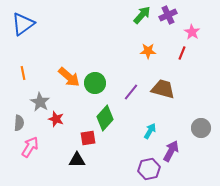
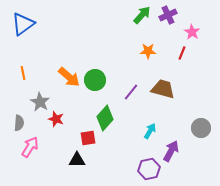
green circle: moved 3 px up
